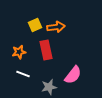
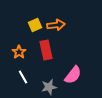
orange arrow: moved 2 px up
orange star: rotated 24 degrees counterclockwise
white line: moved 3 px down; rotated 40 degrees clockwise
